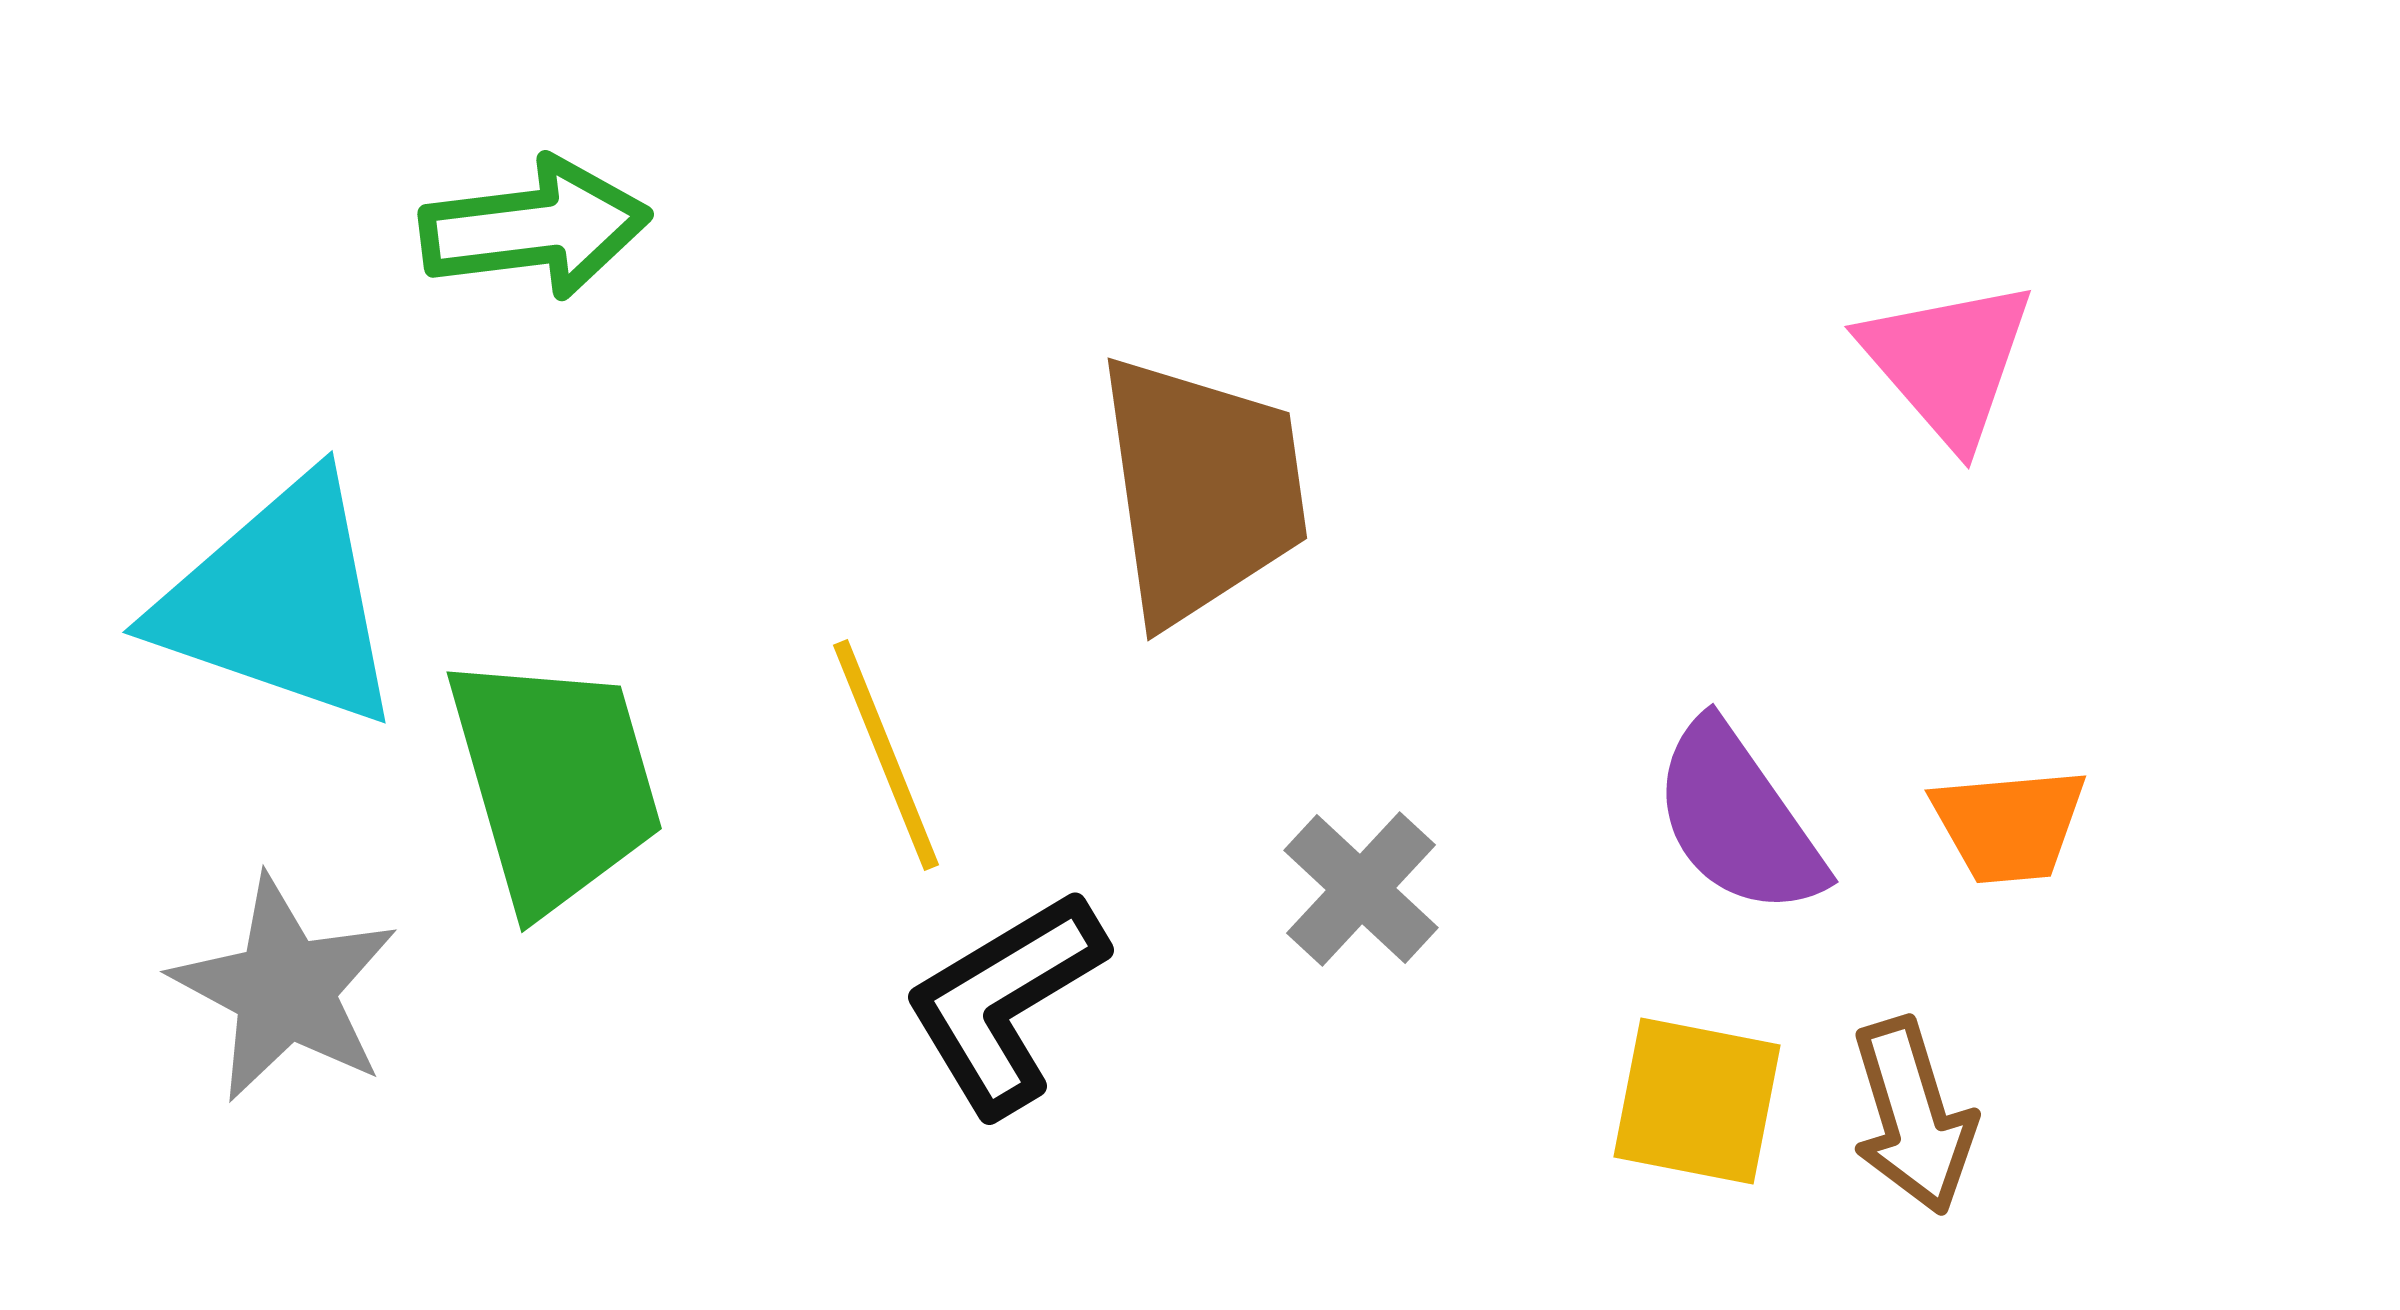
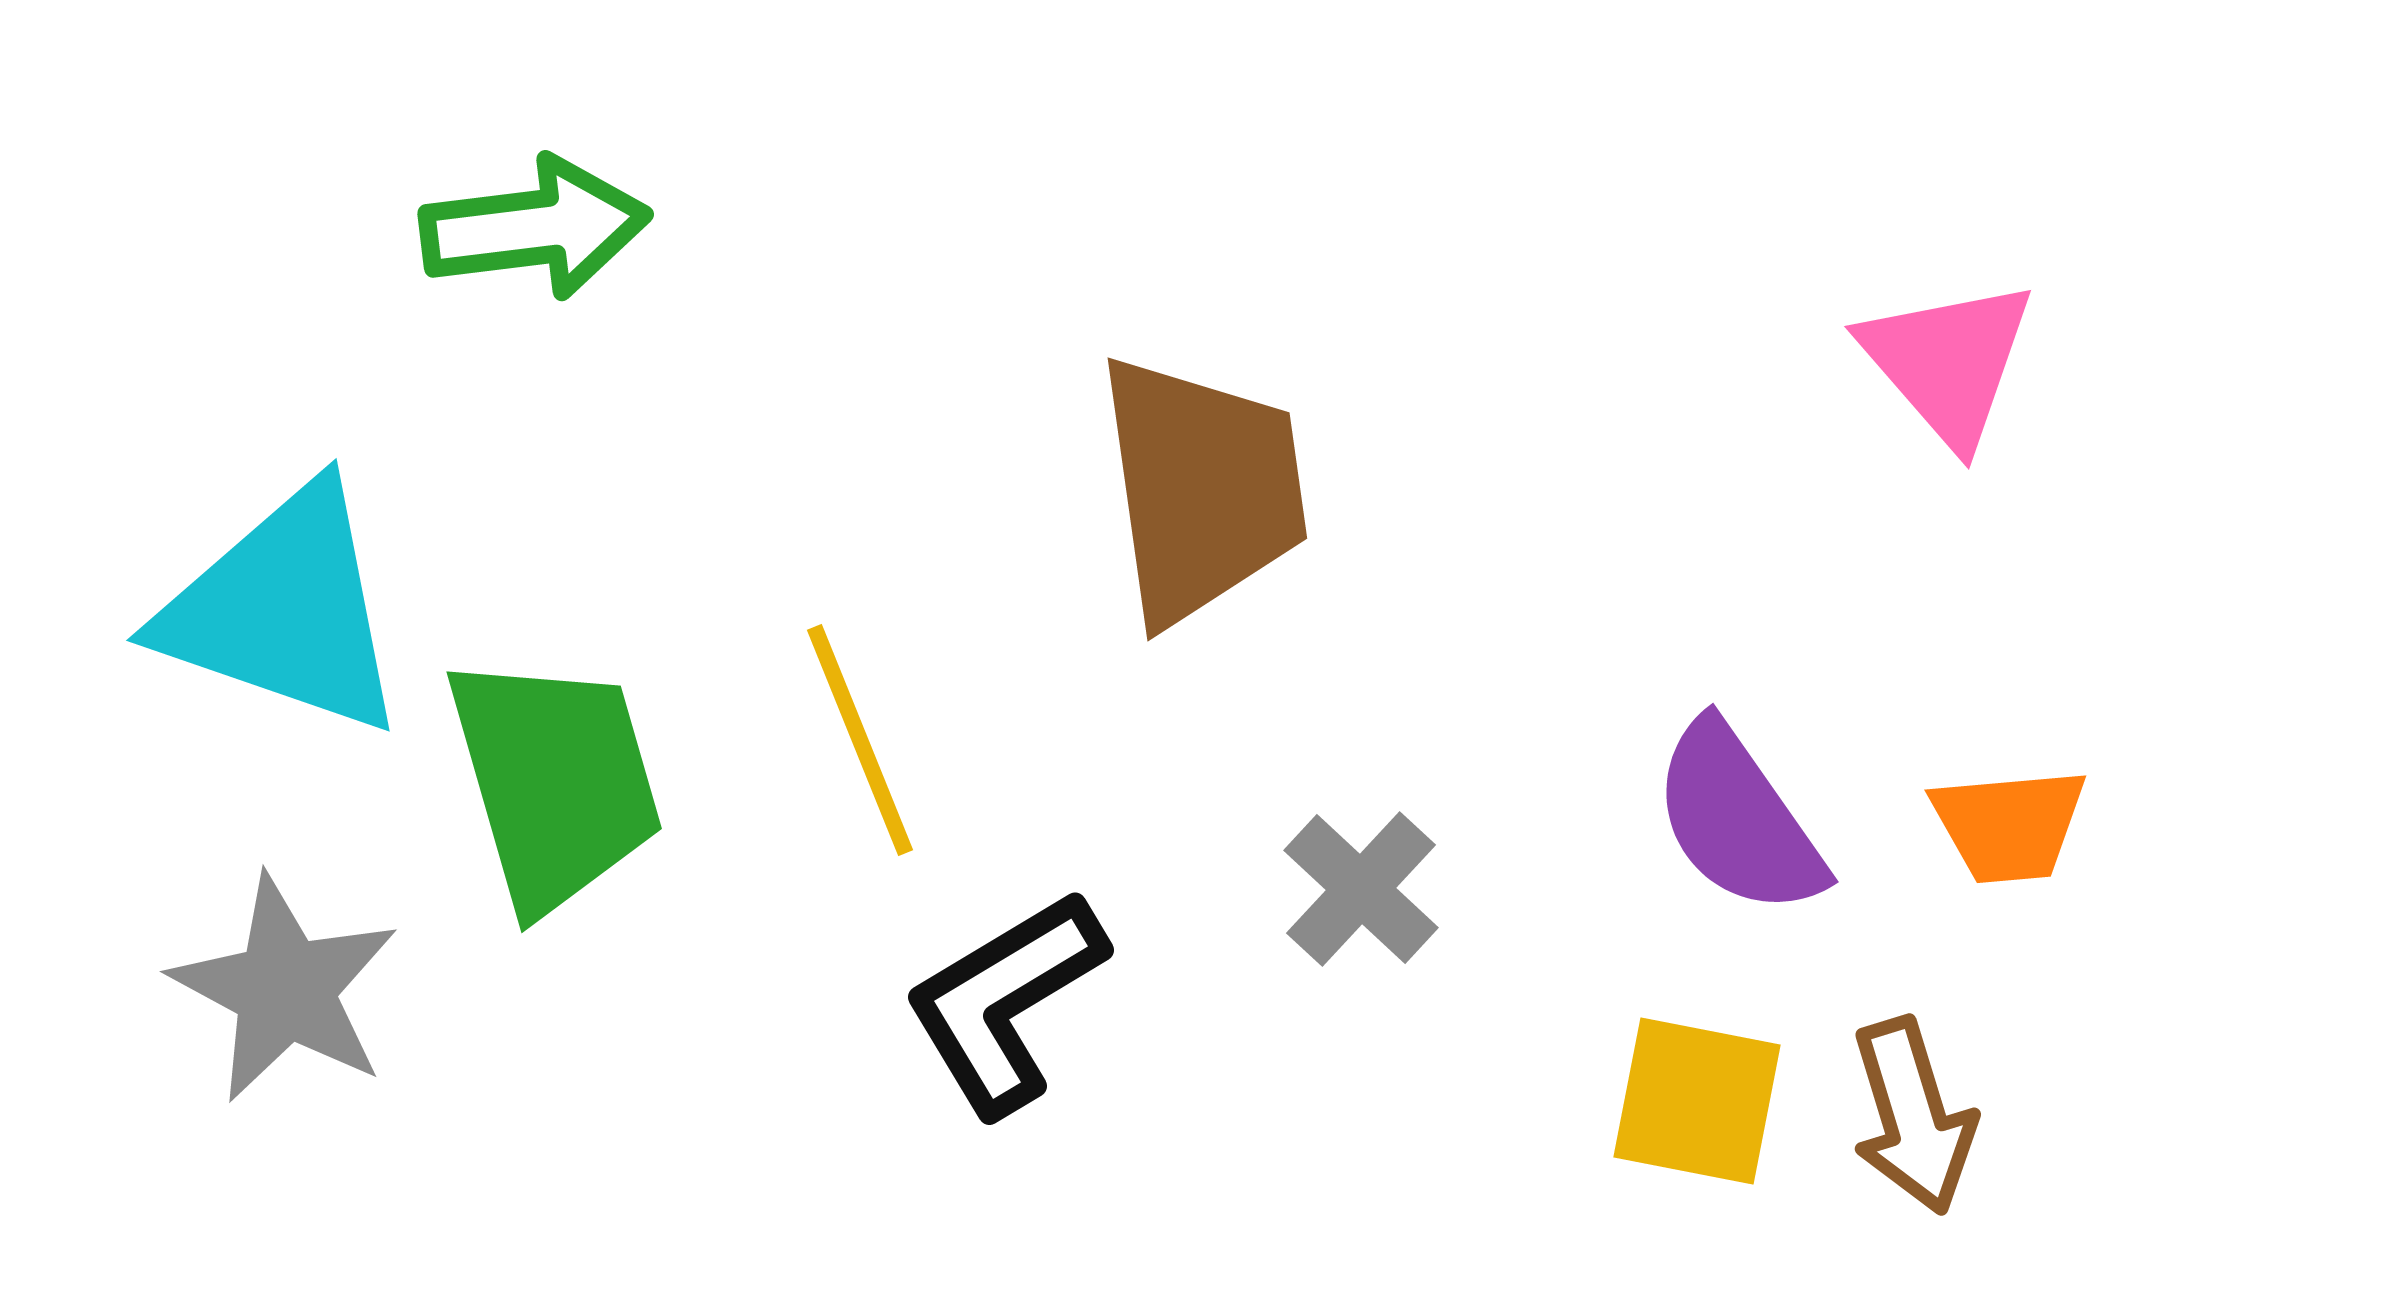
cyan triangle: moved 4 px right, 8 px down
yellow line: moved 26 px left, 15 px up
